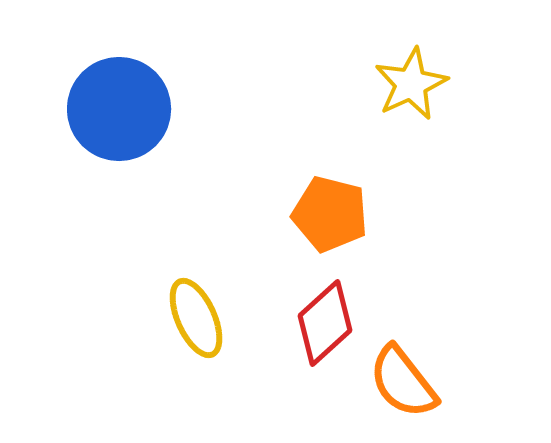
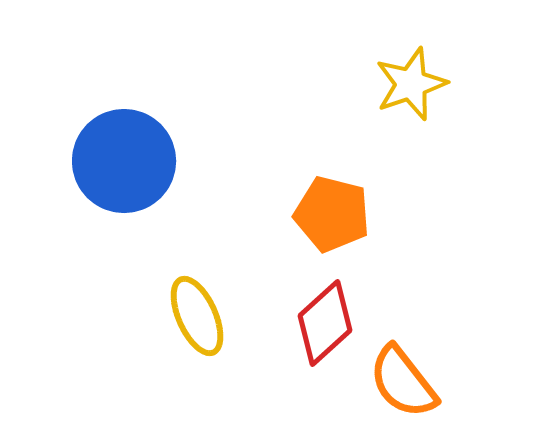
yellow star: rotated 6 degrees clockwise
blue circle: moved 5 px right, 52 px down
orange pentagon: moved 2 px right
yellow ellipse: moved 1 px right, 2 px up
